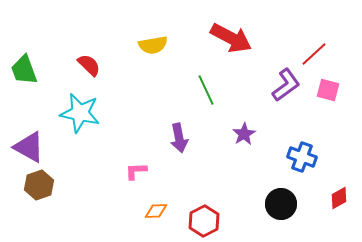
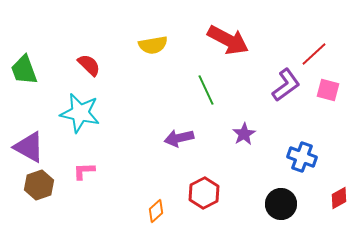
red arrow: moved 3 px left, 2 px down
purple arrow: rotated 88 degrees clockwise
pink L-shape: moved 52 px left
orange diamond: rotated 40 degrees counterclockwise
red hexagon: moved 28 px up
